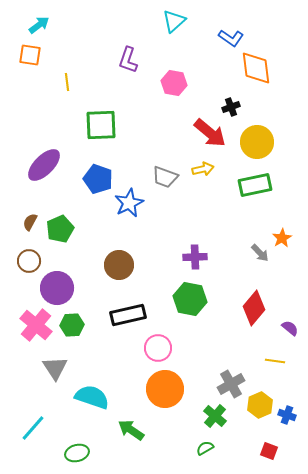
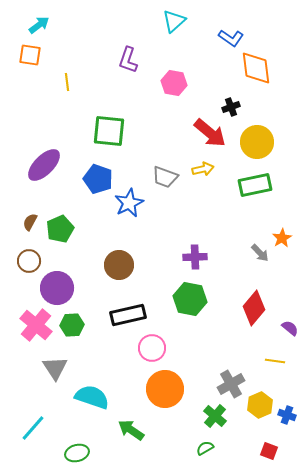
green square at (101, 125): moved 8 px right, 6 px down; rotated 8 degrees clockwise
pink circle at (158, 348): moved 6 px left
